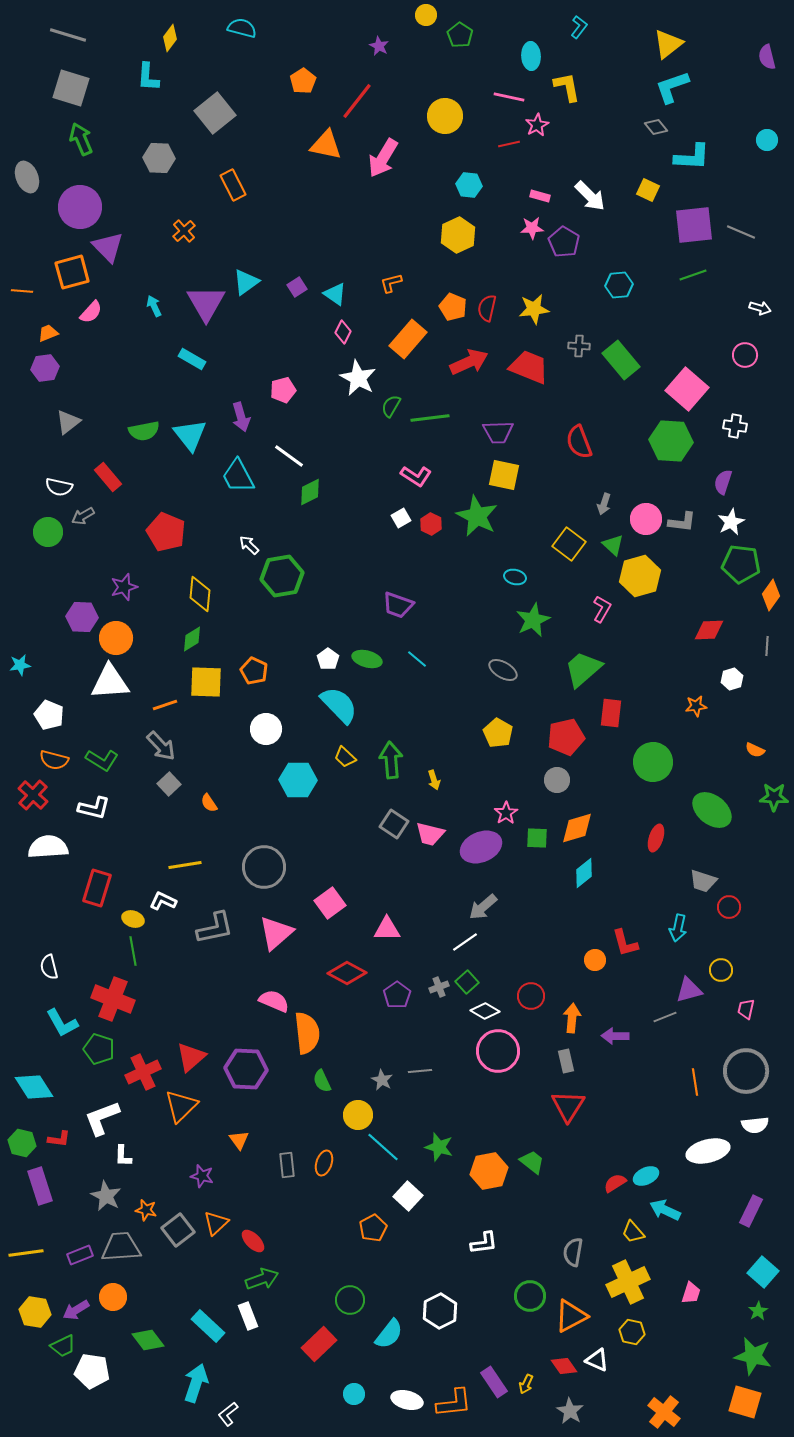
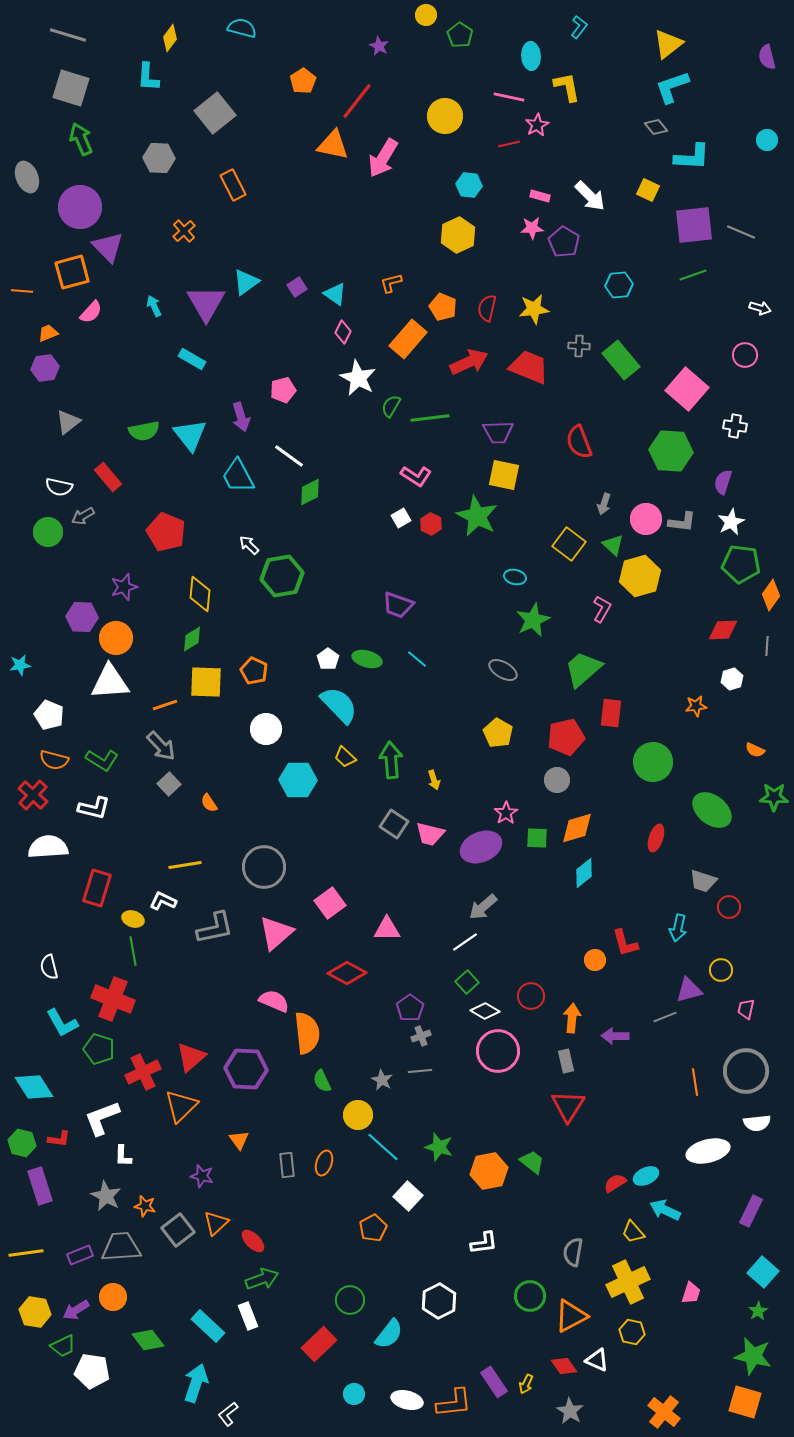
orange triangle at (326, 145): moved 7 px right
orange pentagon at (453, 307): moved 10 px left
green hexagon at (671, 441): moved 10 px down
red diamond at (709, 630): moved 14 px right
gray cross at (439, 987): moved 18 px left, 49 px down
purple pentagon at (397, 995): moved 13 px right, 13 px down
white semicircle at (755, 1125): moved 2 px right, 2 px up
orange star at (146, 1210): moved 1 px left, 4 px up
white hexagon at (440, 1311): moved 1 px left, 10 px up
